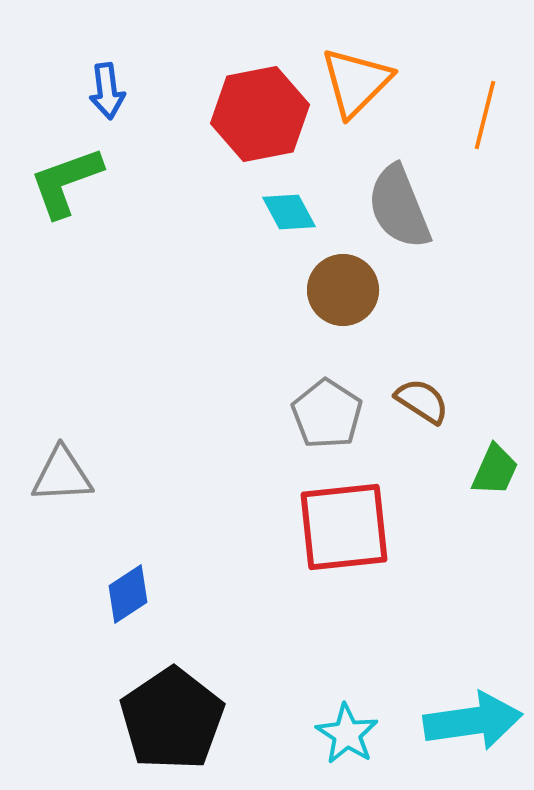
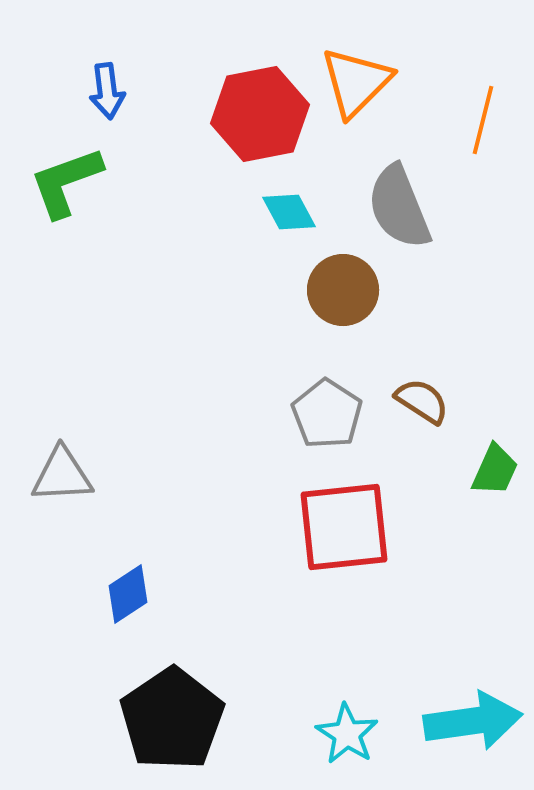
orange line: moved 2 px left, 5 px down
